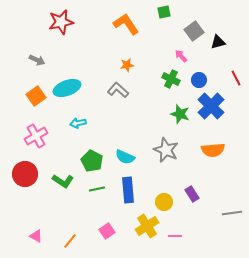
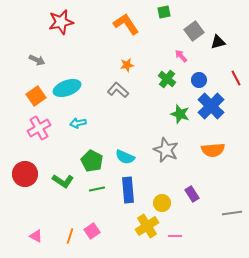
green cross: moved 4 px left; rotated 12 degrees clockwise
pink cross: moved 3 px right, 8 px up
yellow circle: moved 2 px left, 1 px down
pink square: moved 15 px left
orange line: moved 5 px up; rotated 21 degrees counterclockwise
